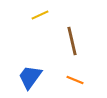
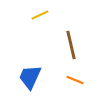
brown line: moved 1 px left, 4 px down
blue trapezoid: rotated 12 degrees counterclockwise
